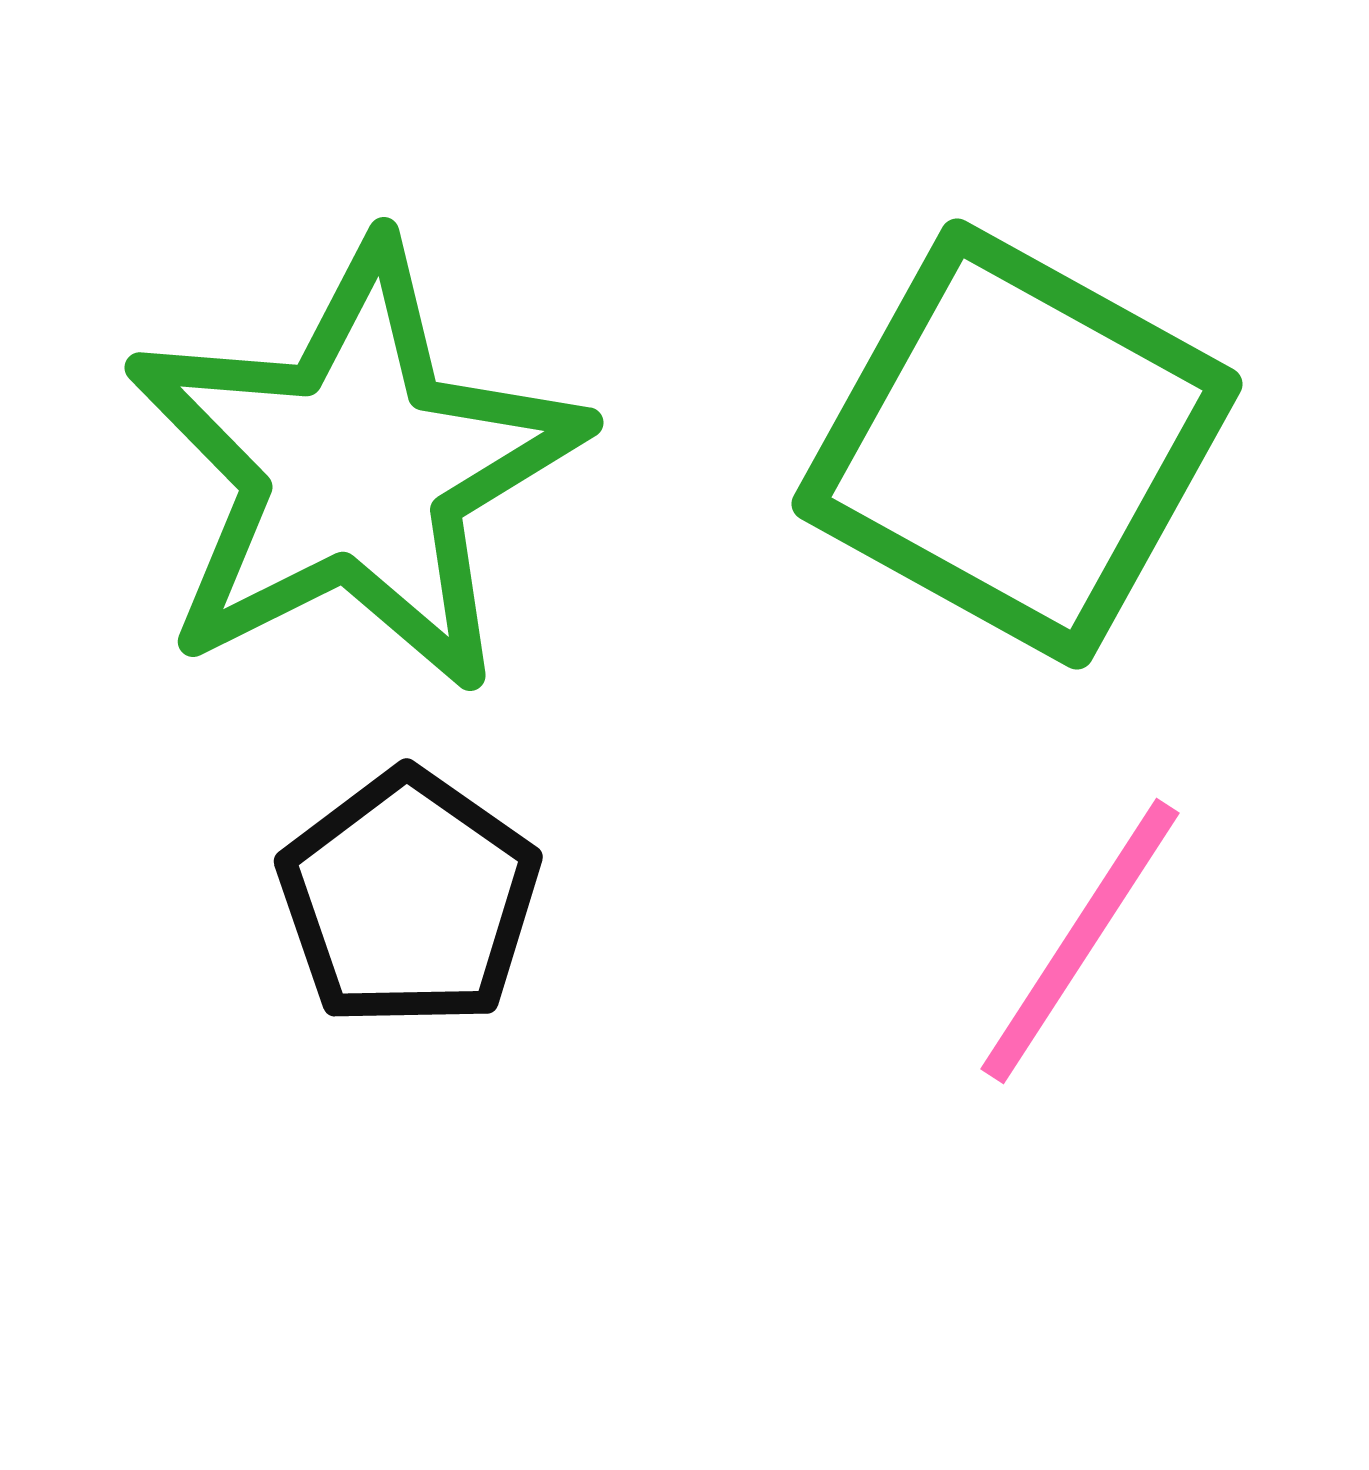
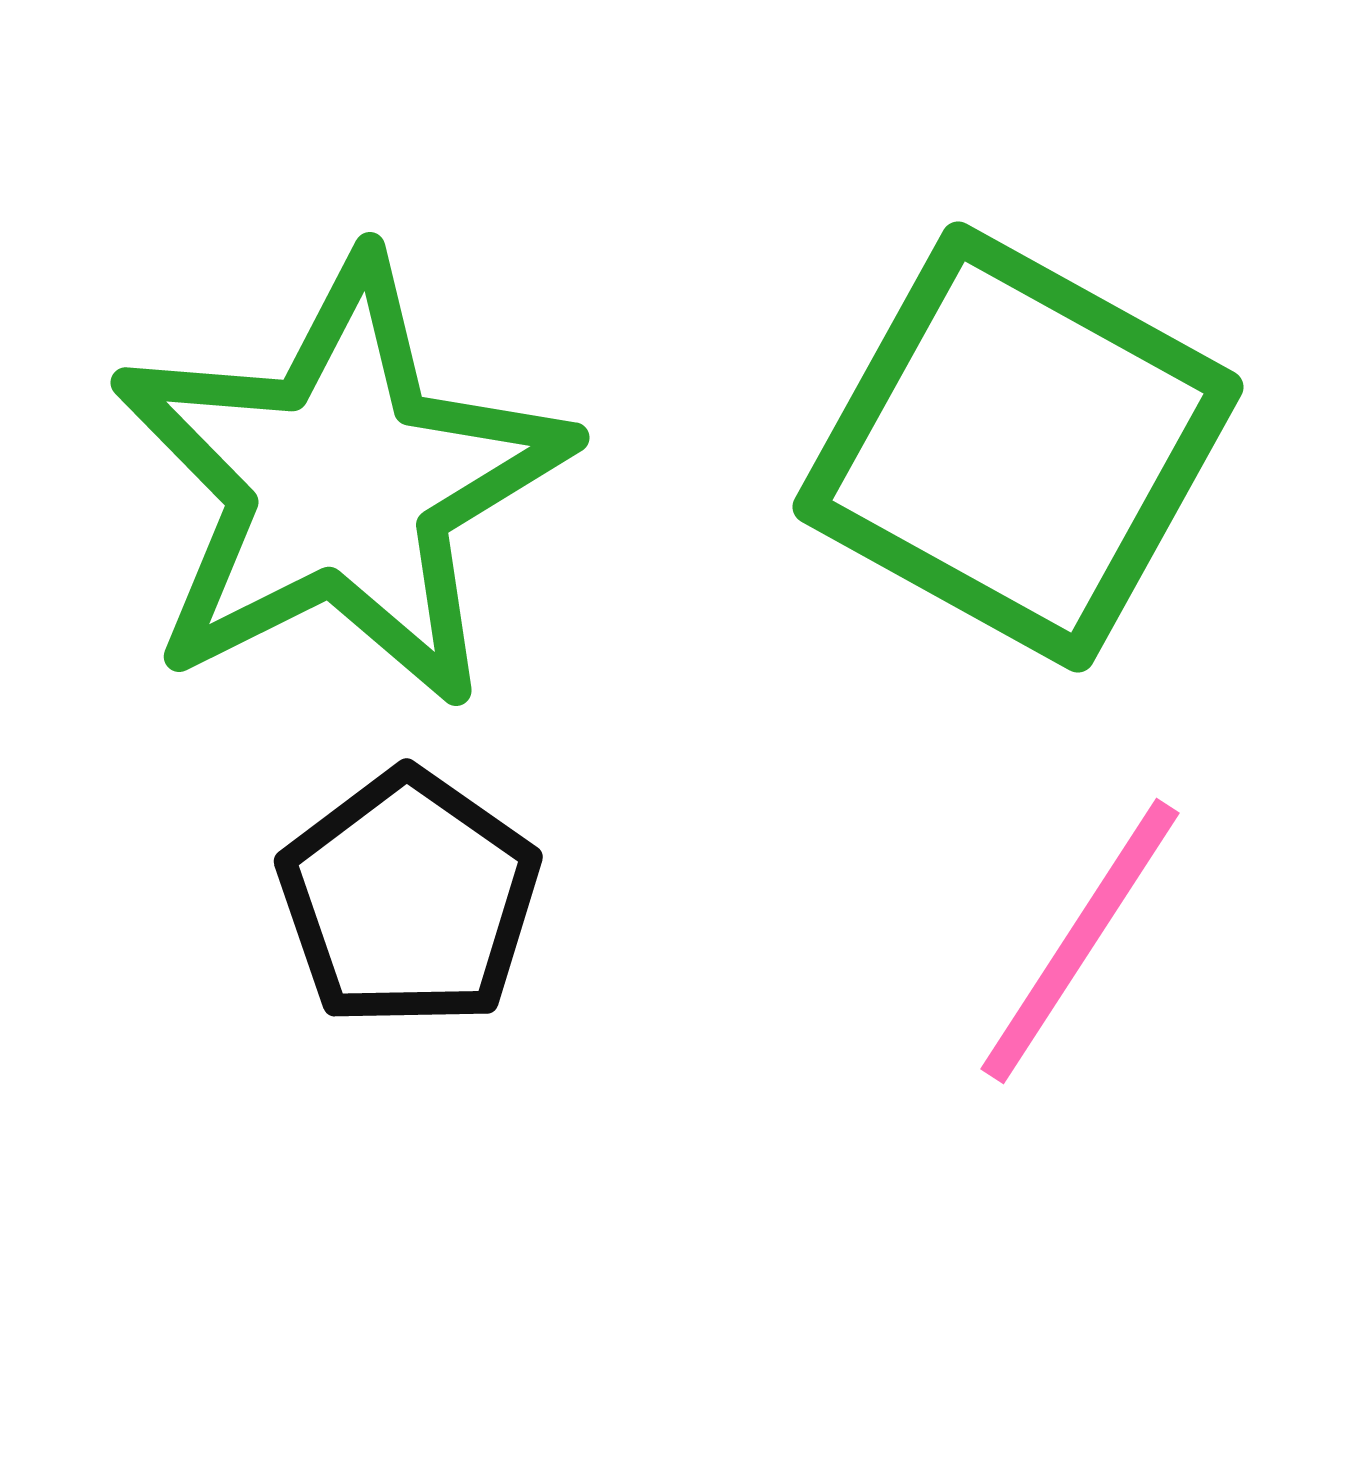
green square: moved 1 px right, 3 px down
green star: moved 14 px left, 15 px down
